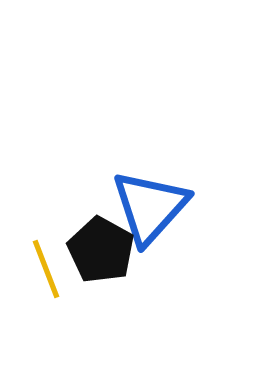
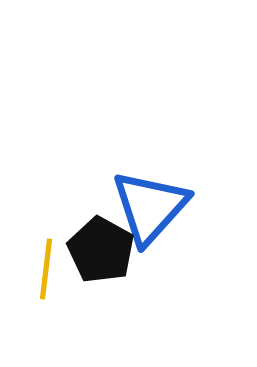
yellow line: rotated 28 degrees clockwise
